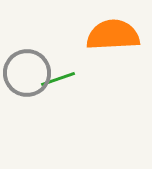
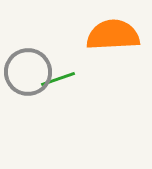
gray circle: moved 1 px right, 1 px up
